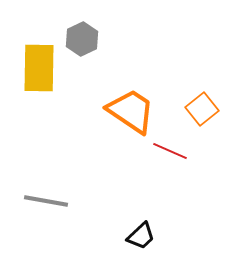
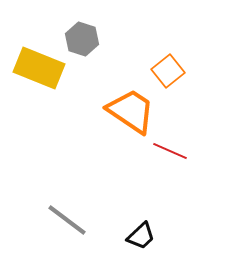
gray hexagon: rotated 16 degrees counterclockwise
yellow rectangle: rotated 69 degrees counterclockwise
orange square: moved 34 px left, 38 px up
gray line: moved 21 px right, 19 px down; rotated 27 degrees clockwise
